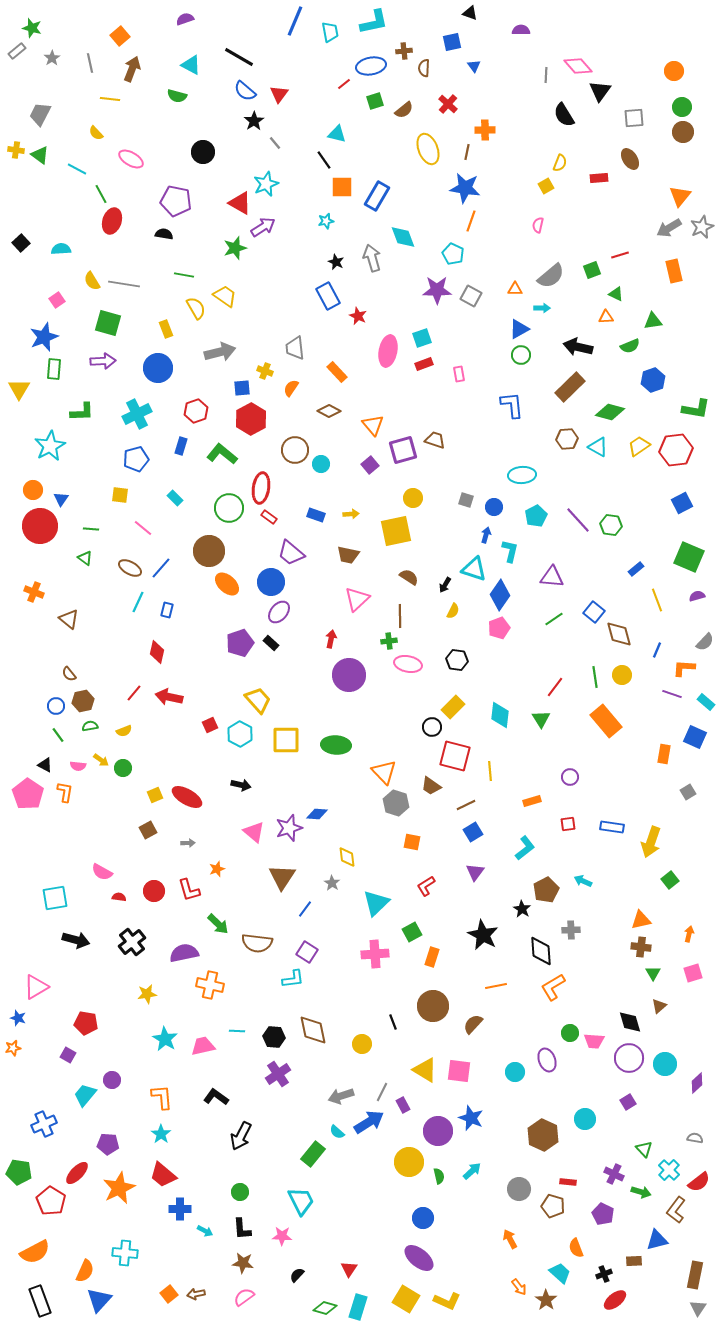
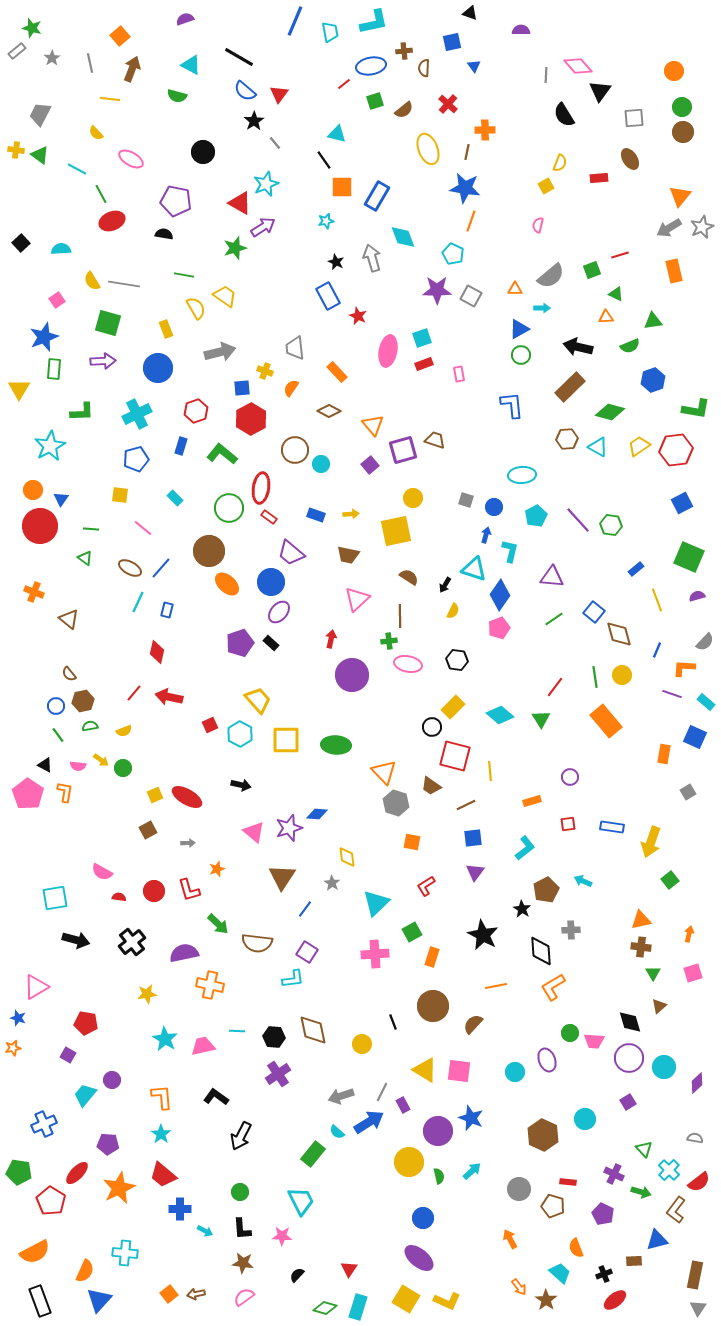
red ellipse at (112, 221): rotated 50 degrees clockwise
purple circle at (349, 675): moved 3 px right
cyan diamond at (500, 715): rotated 56 degrees counterclockwise
blue square at (473, 832): moved 6 px down; rotated 24 degrees clockwise
cyan circle at (665, 1064): moved 1 px left, 3 px down
